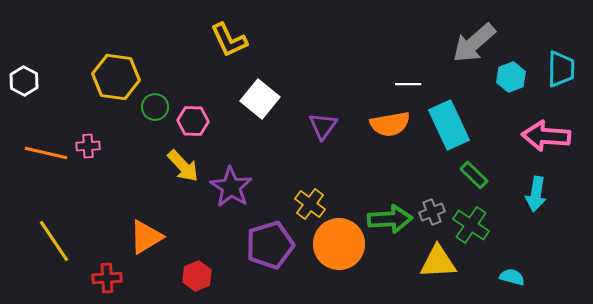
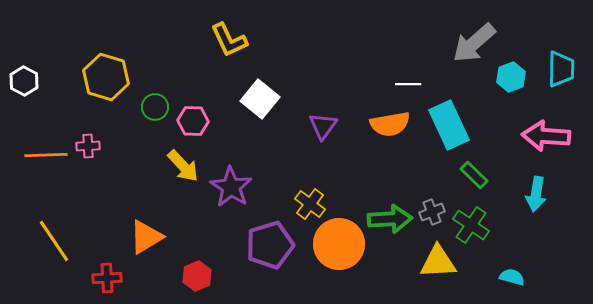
yellow hexagon: moved 10 px left; rotated 9 degrees clockwise
orange line: moved 2 px down; rotated 15 degrees counterclockwise
